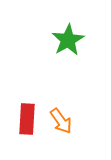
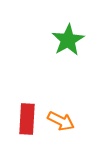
orange arrow: rotated 28 degrees counterclockwise
